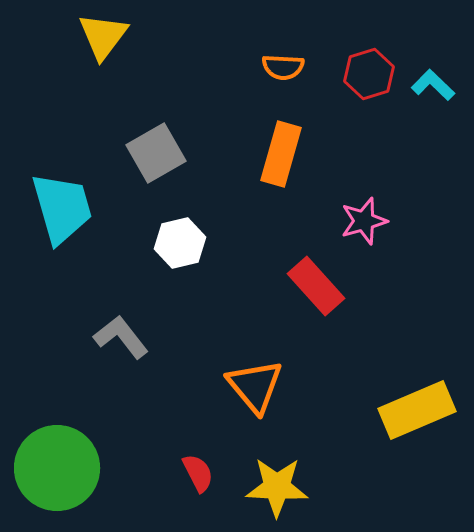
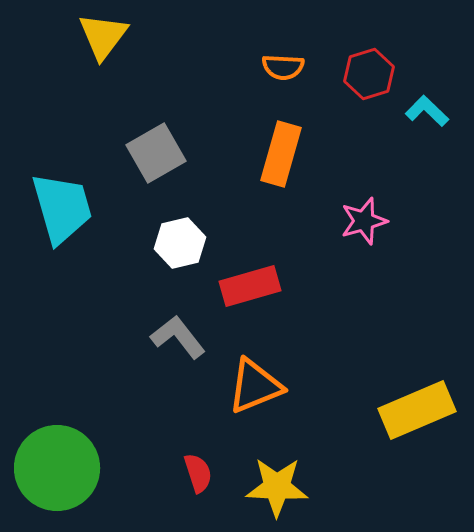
cyan L-shape: moved 6 px left, 26 px down
red rectangle: moved 66 px left; rotated 64 degrees counterclockwise
gray L-shape: moved 57 px right
orange triangle: rotated 48 degrees clockwise
red semicircle: rotated 9 degrees clockwise
